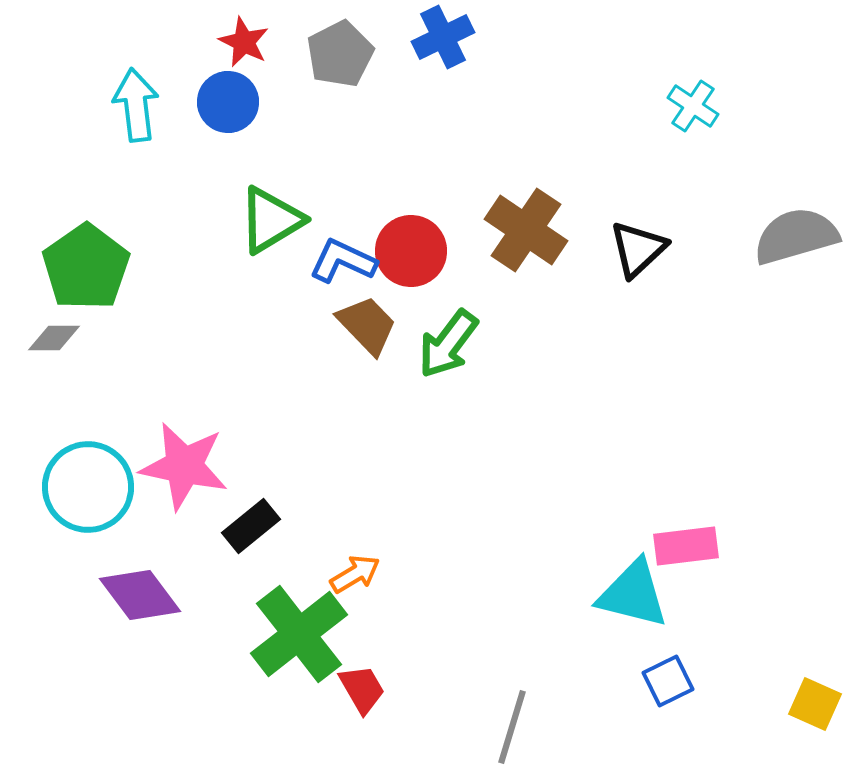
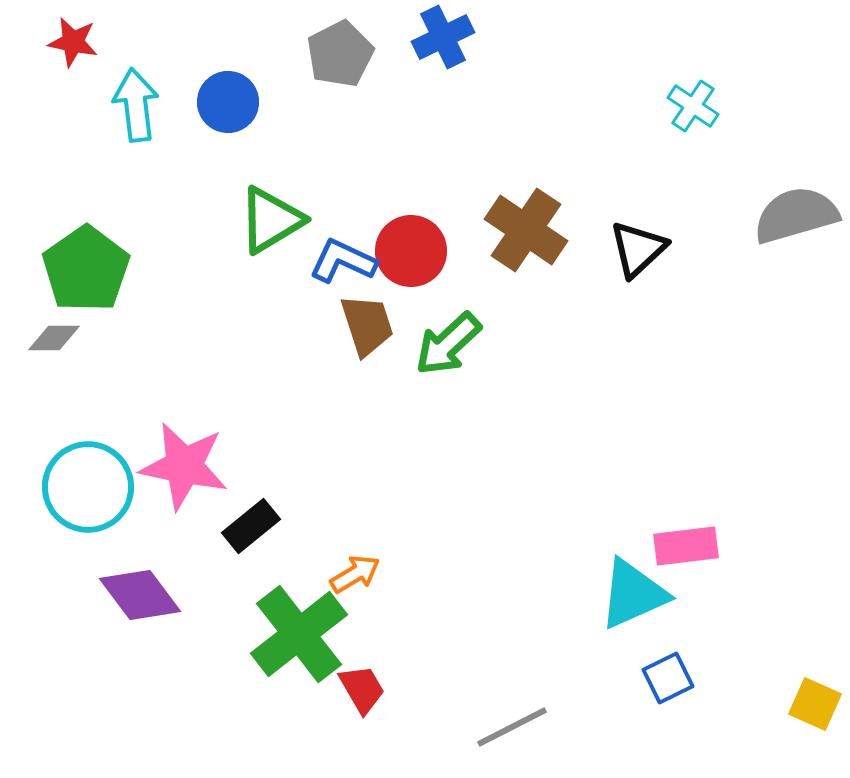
red star: moved 171 px left; rotated 15 degrees counterclockwise
gray semicircle: moved 21 px up
green pentagon: moved 2 px down
brown trapezoid: rotated 26 degrees clockwise
green arrow: rotated 10 degrees clockwise
cyan triangle: rotated 38 degrees counterclockwise
blue square: moved 3 px up
gray line: rotated 46 degrees clockwise
